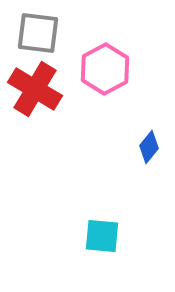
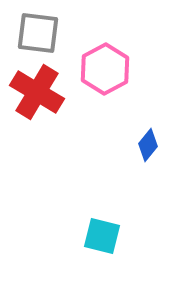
red cross: moved 2 px right, 3 px down
blue diamond: moved 1 px left, 2 px up
cyan square: rotated 9 degrees clockwise
